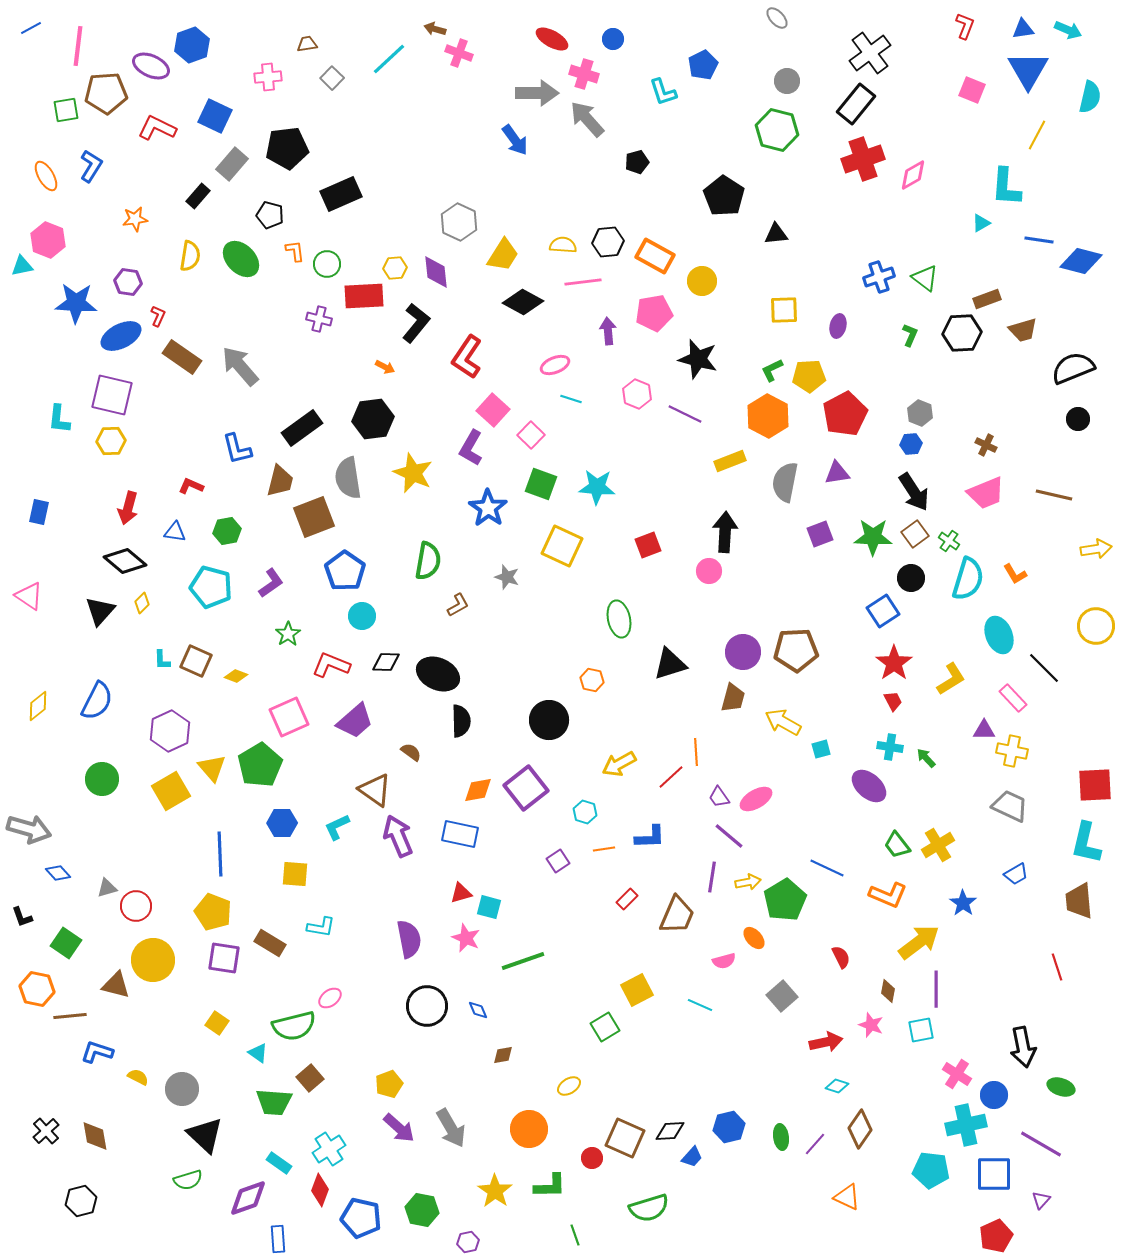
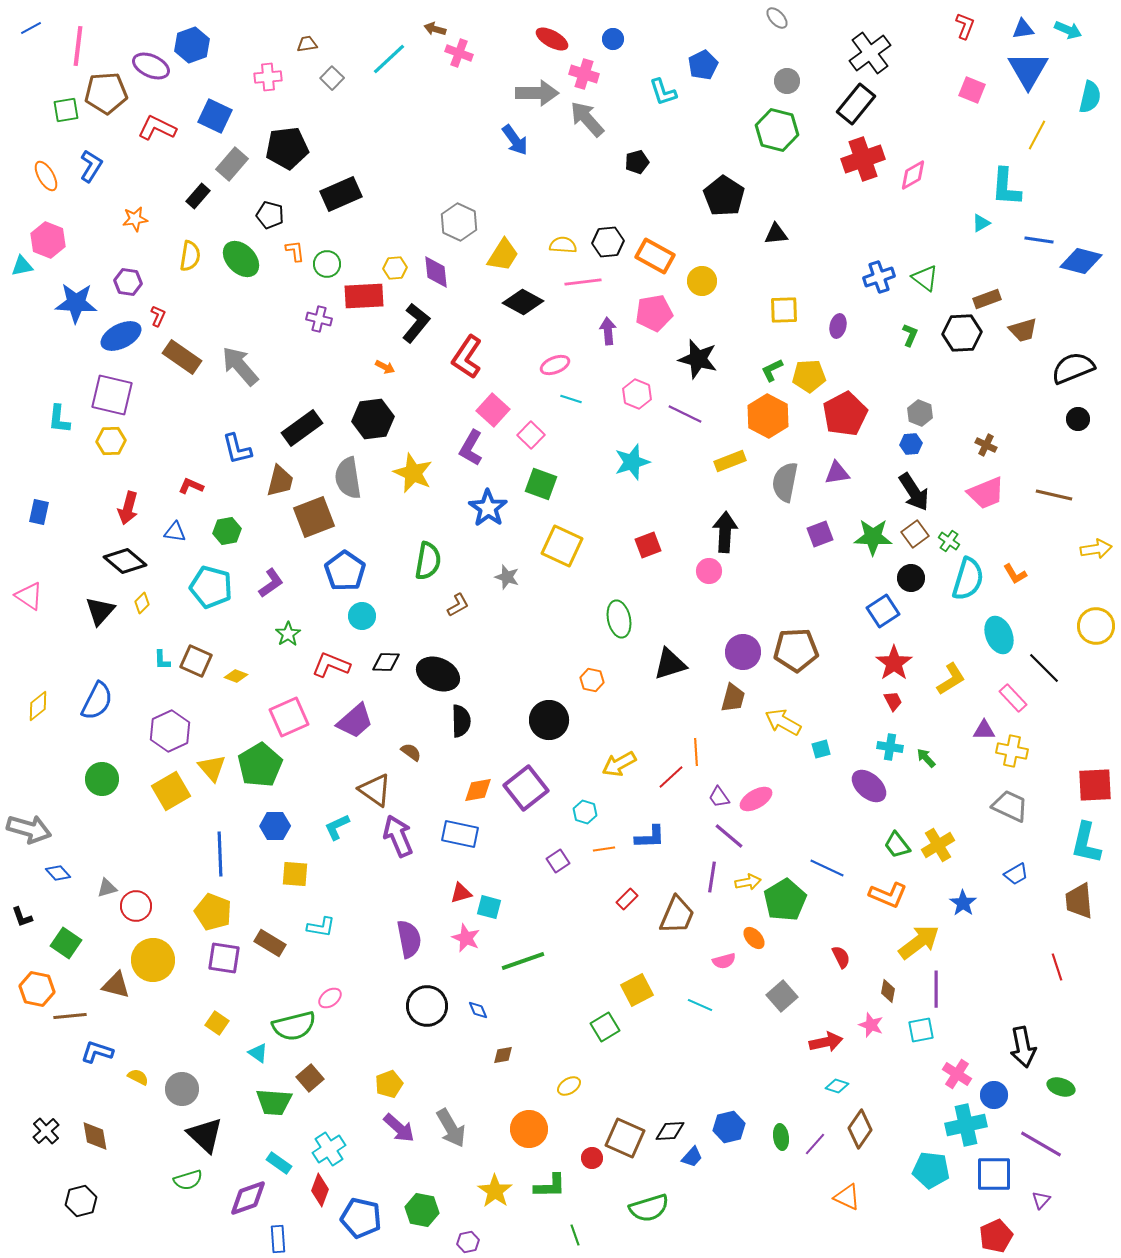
cyan star at (597, 487): moved 35 px right, 25 px up; rotated 21 degrees counterclockwise
blue hexagon at (282, 823): moved 7 px left, 3 px down
